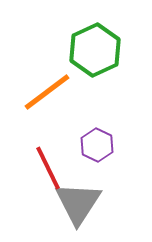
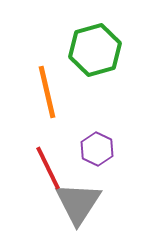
green hexagon: rotated 9 degrees clockwise
orange line: rotated 66 degrees counterclockwise
purple hexagon: moved 4 px down
